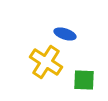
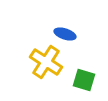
green square: rotated 15 degrees clockwise
